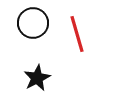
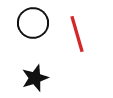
black star: moved 2 px left; rotated 8 degrees clockwise
